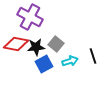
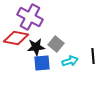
red diamond: moved 6 px up
black line: rotated 14 degrees clockwise
blue square: moved 2 px left, 1 px up; rotated 24 degrees clockwise
